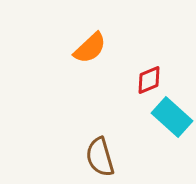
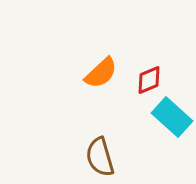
orange semicircle: moved 11 px right, 25 px down
